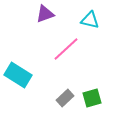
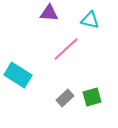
purple triangle: moved 4 px right, 1 px up; rotated 24 degrees clockwise
green square: moved 1 px up
